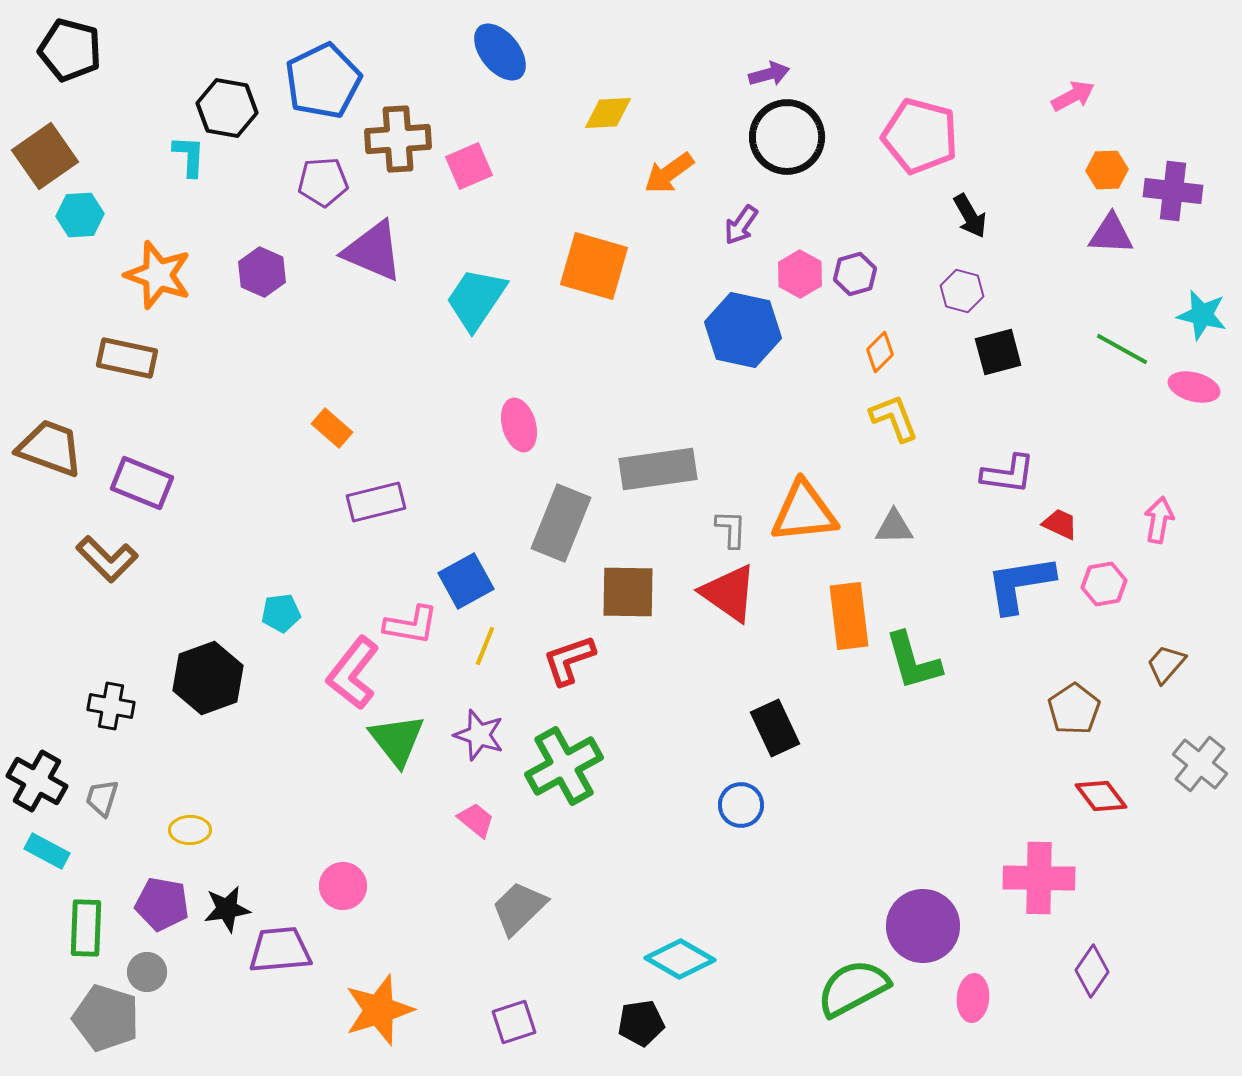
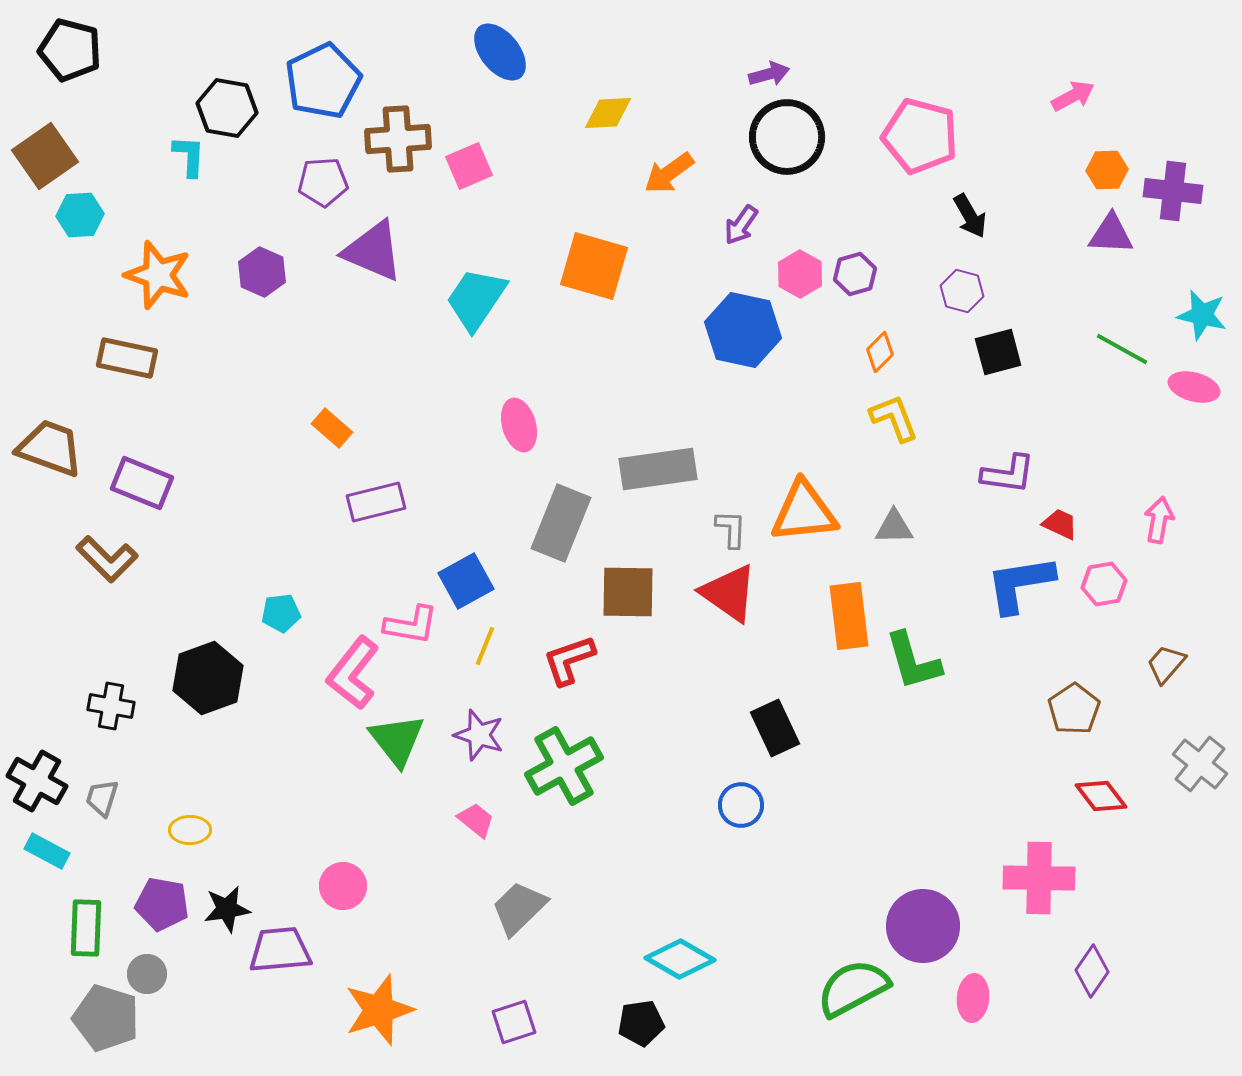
gray circle at (147, 972): moved 2 px down
